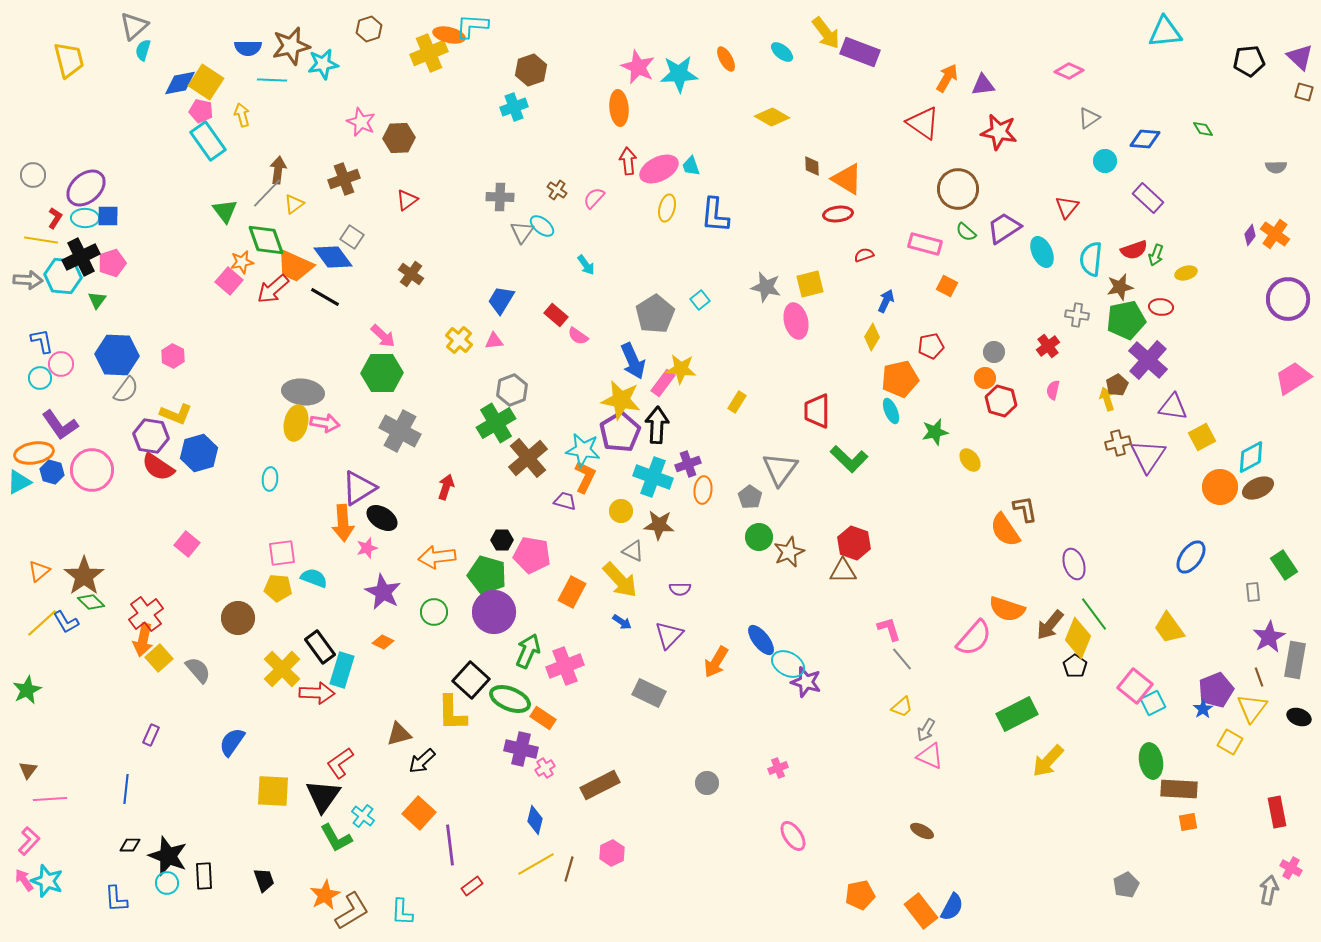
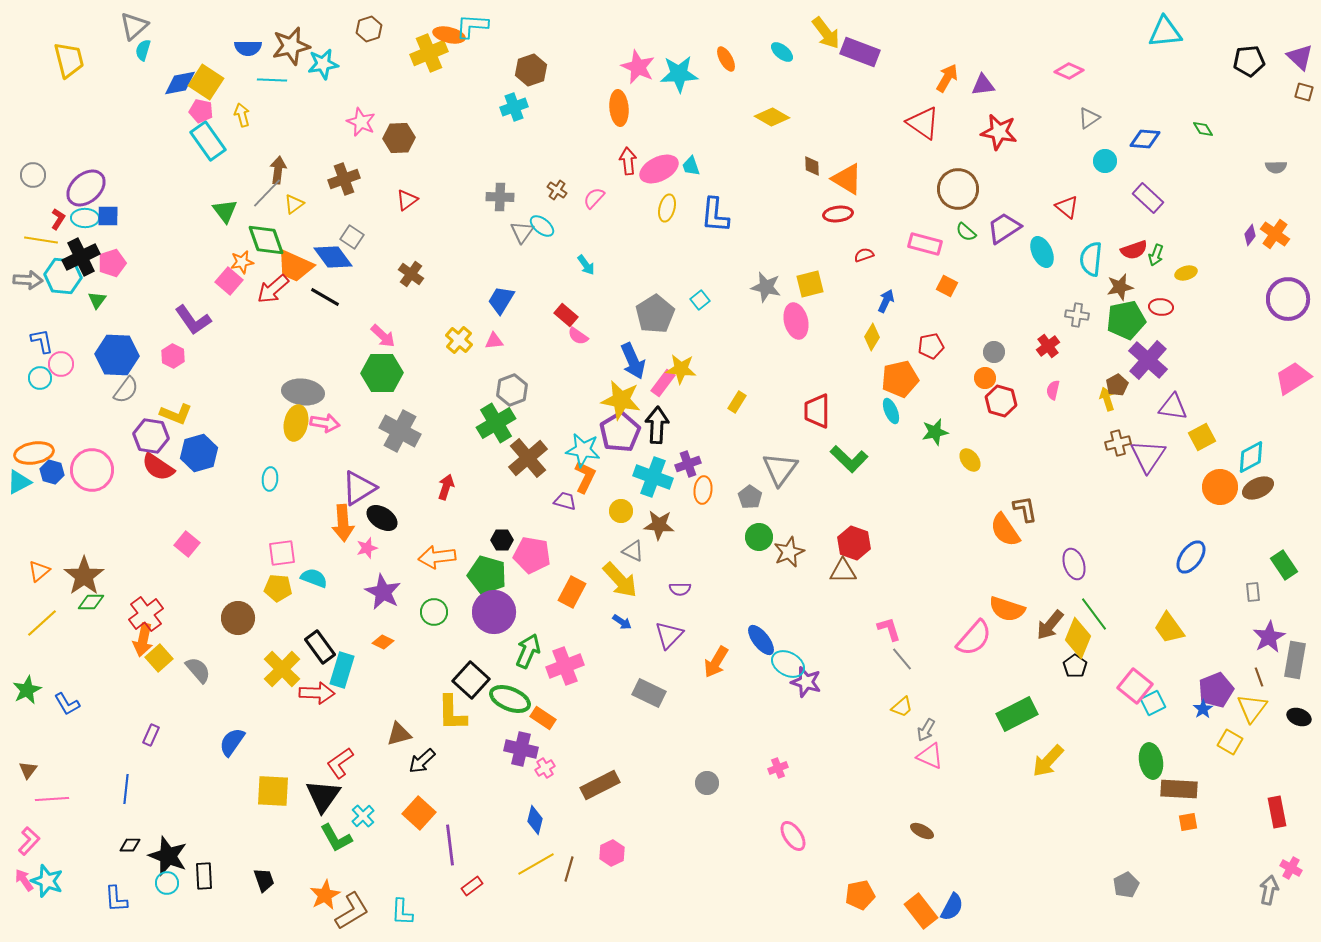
red triangle at (1067, 207): rotated 30 degrees counterclockwise
red L-shape at (55, 218): moved 3 px right, 1 px down
red rectangle at (556, 315): moved 10 px right
purple L-shape at (60, 425): moved 133 px right, 105 px up
green diamond at (91, 602): rotated 44 degrees counterclockwise
blue L-shape at (66, 622): moved 1 px right, 82 px down
pink line at (50, 799): moved 2 px right
cyan cross at (363, 816): rotated 10 degrees clockwise
